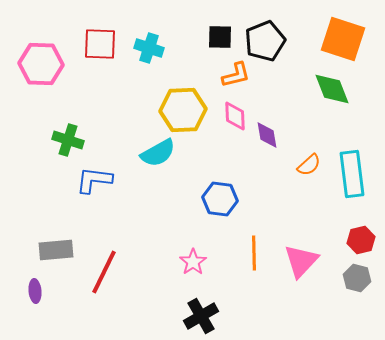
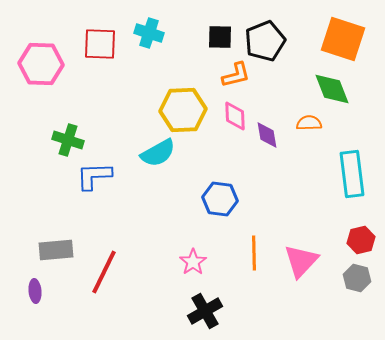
cyan cross: moved 15 px up
orange semicircle: moved 42 px up; rotated 140 degrees counterclockwise
blue L-shape: moved 4 px up; rotated 9 degrees counterclockwise
black cross: moved 4 px right, 5 px up
